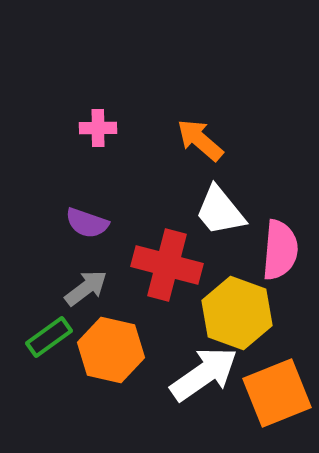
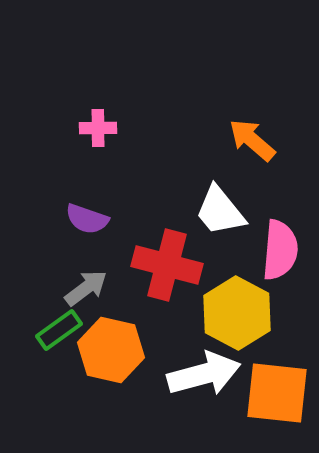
orange arrow: moved 52 px right
purple semicircle: moved 4 px up
yellow hexagon: rotated 8 degrees clockwise
green rectangle: moved 10 px right, 7 px up
white arrow: rotated 20 degrees clockwise
orange square: rotated 28 degrees clockwise
